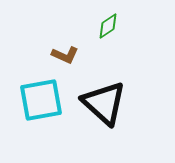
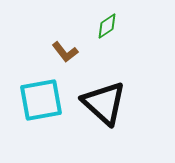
green diamond: moved 1 px left
brown L-shape: moved 3 px up; rotated 28 degrees clockwise
